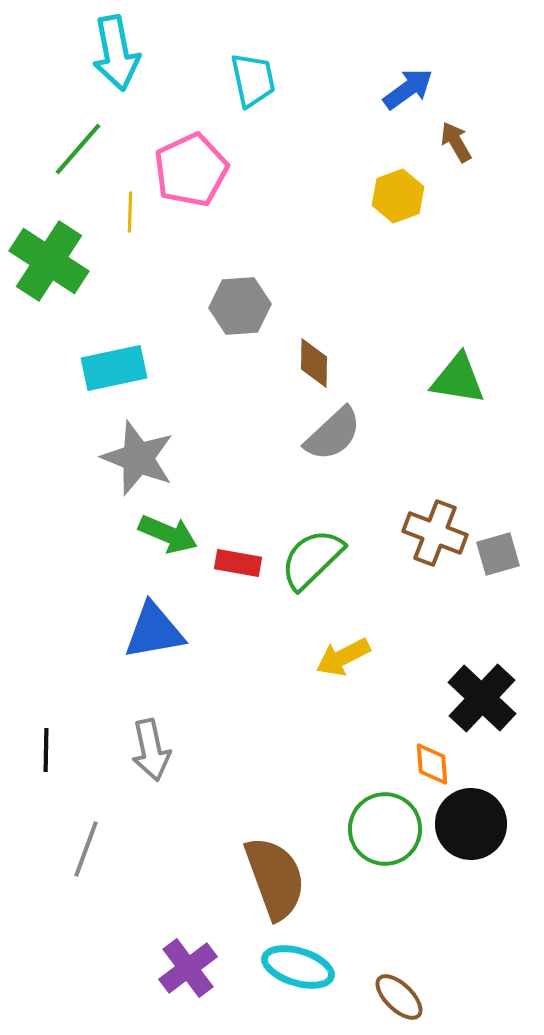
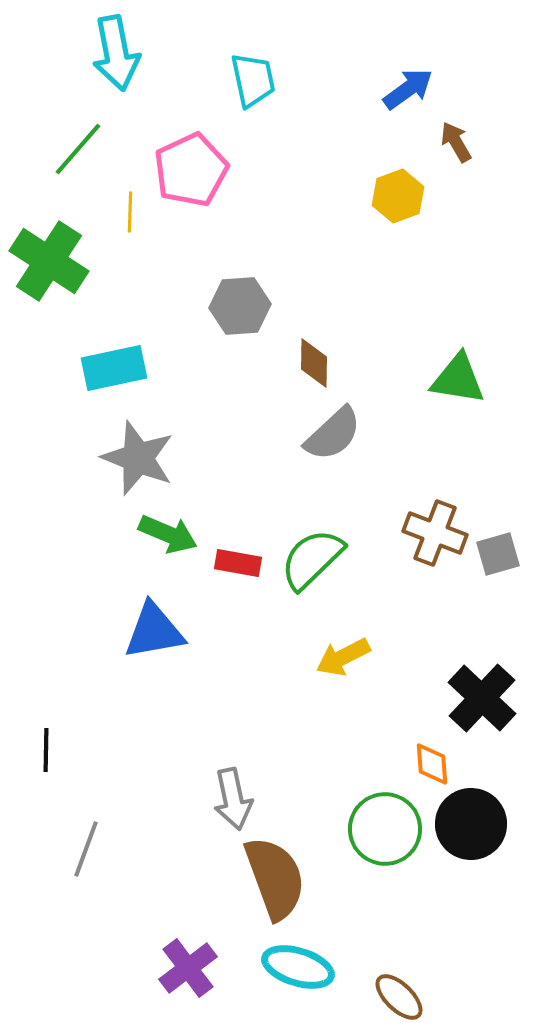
gray arrow: moved 82 px right, 49 px down
